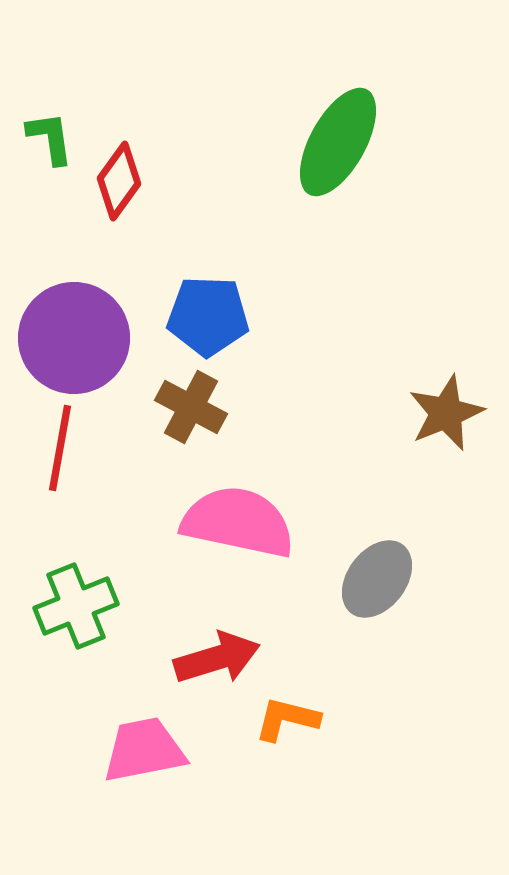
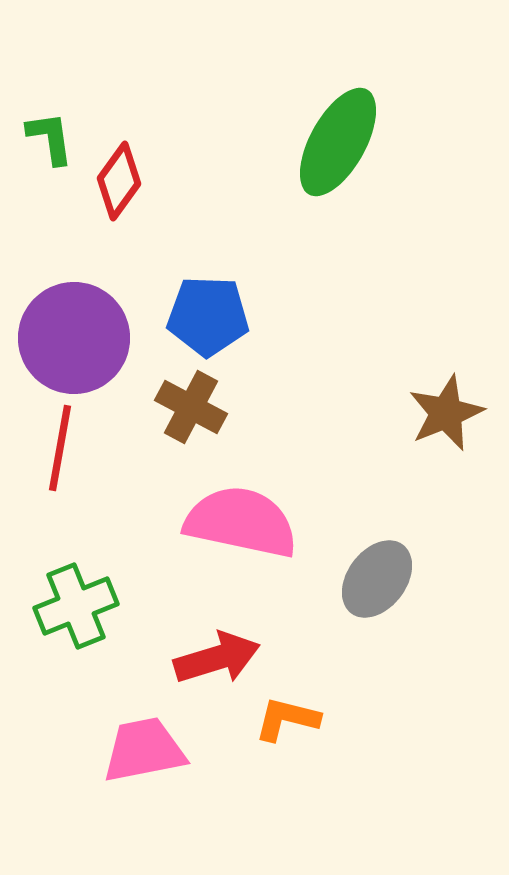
pink semicircle: moved 3 px right
